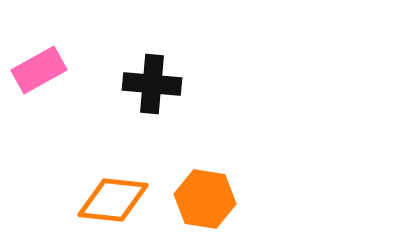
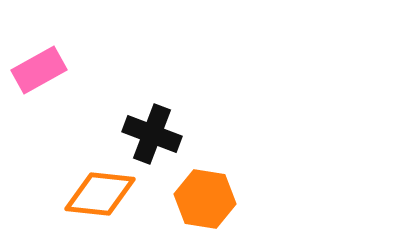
black cross: moved 50 px down; rotated 16 degrees clockwise
orange diamond: moved 13 px left, 6 px up
